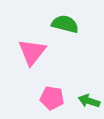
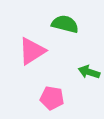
pink triangle: moved 1 px up; rotated 20 degrees clockwise
green arrow: moved 29 px up
